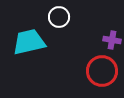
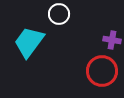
white circle: moved 3 px up
cyan trapezoid: rotated 40 degrees counterclockwise
